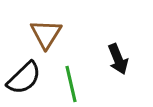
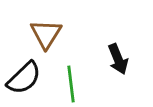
green line: rotated 6 degrees clockwise
